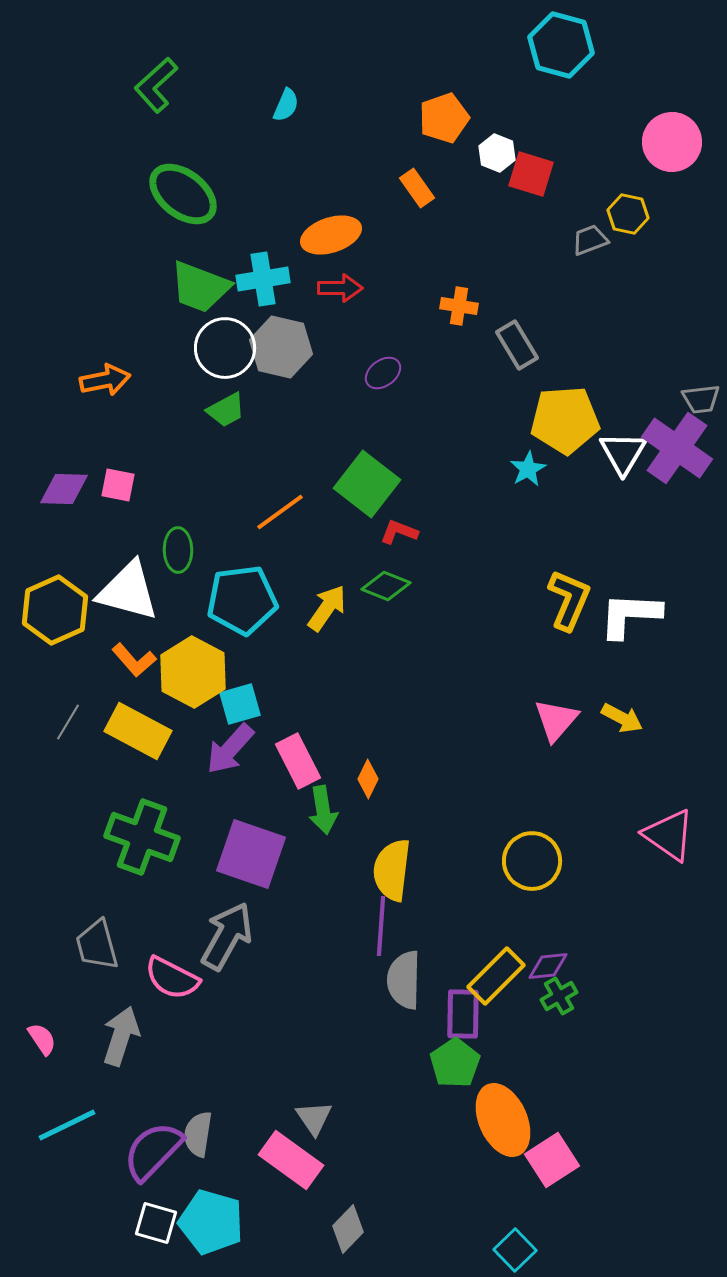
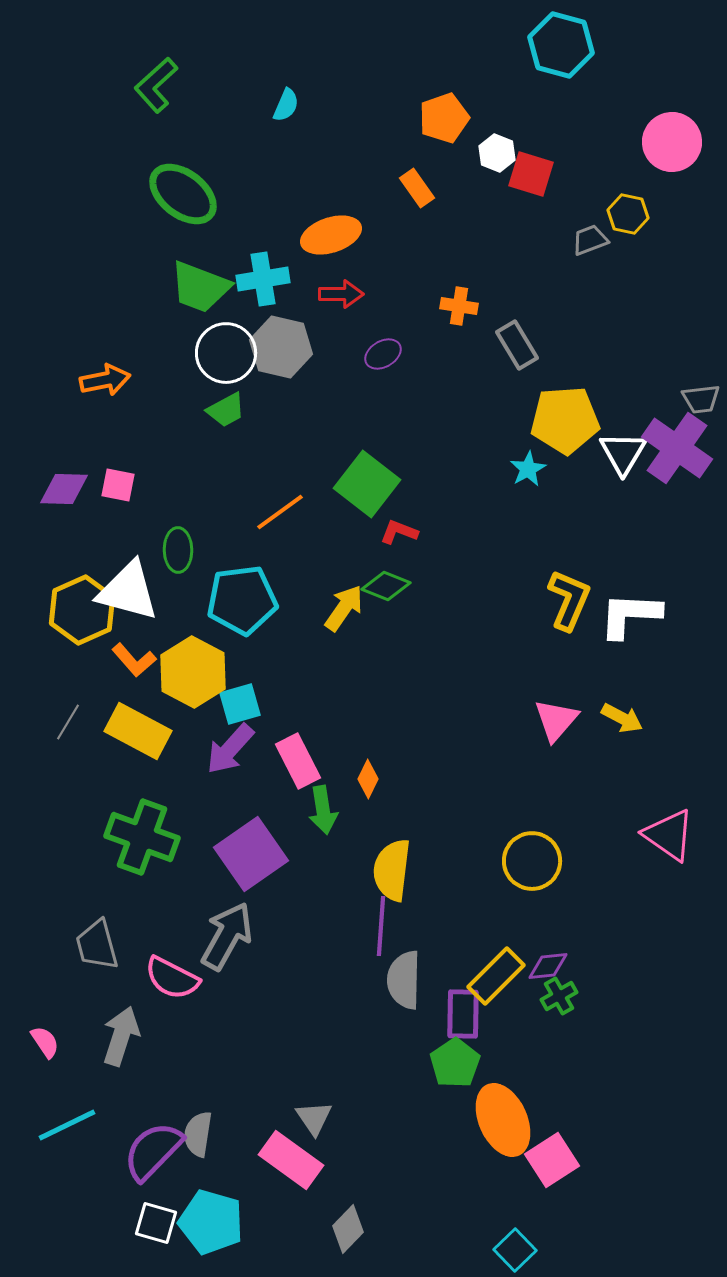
red arrow at (340, 288): moved 1 px right, 6 px down
white circle at (225, 348): moved 1 px right, 5 px down
purple ellipse at (383, 373): moved 19 px up; rotated 6 degrees clockwise
yellow arrow at (327, 608): moved 17 px right
yellow hexagon at (55, 610): moved 27 px right
purple square at (251, 854): rotated 36 degrees clockwise
pink semicircle at (42, 1039): moved 3 px right, 3 px down
